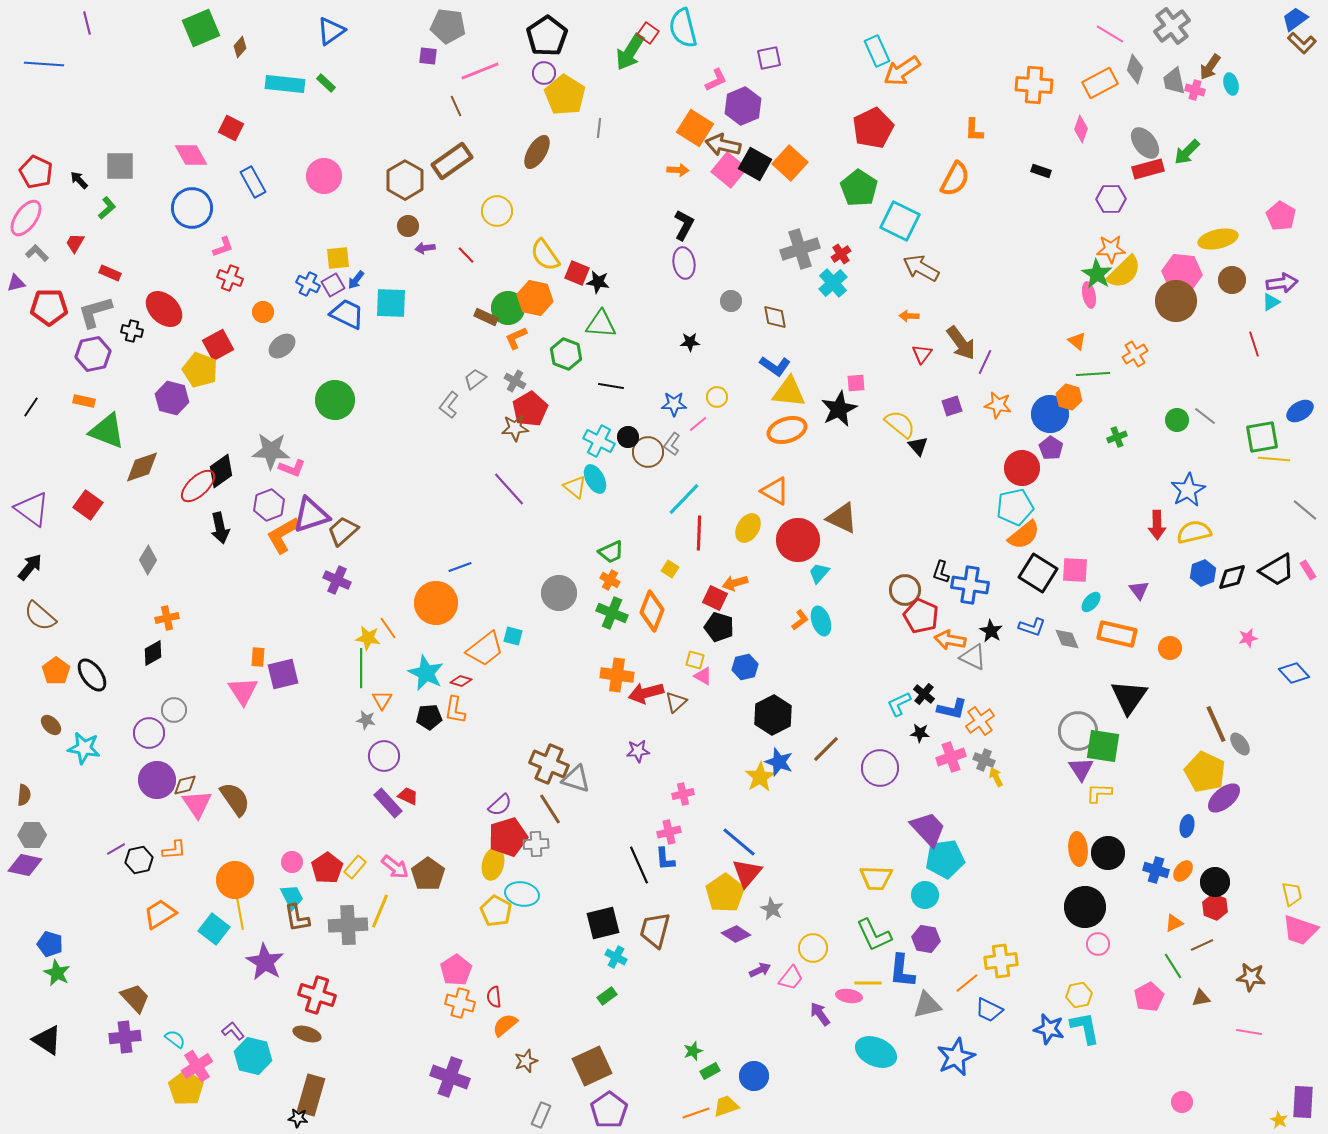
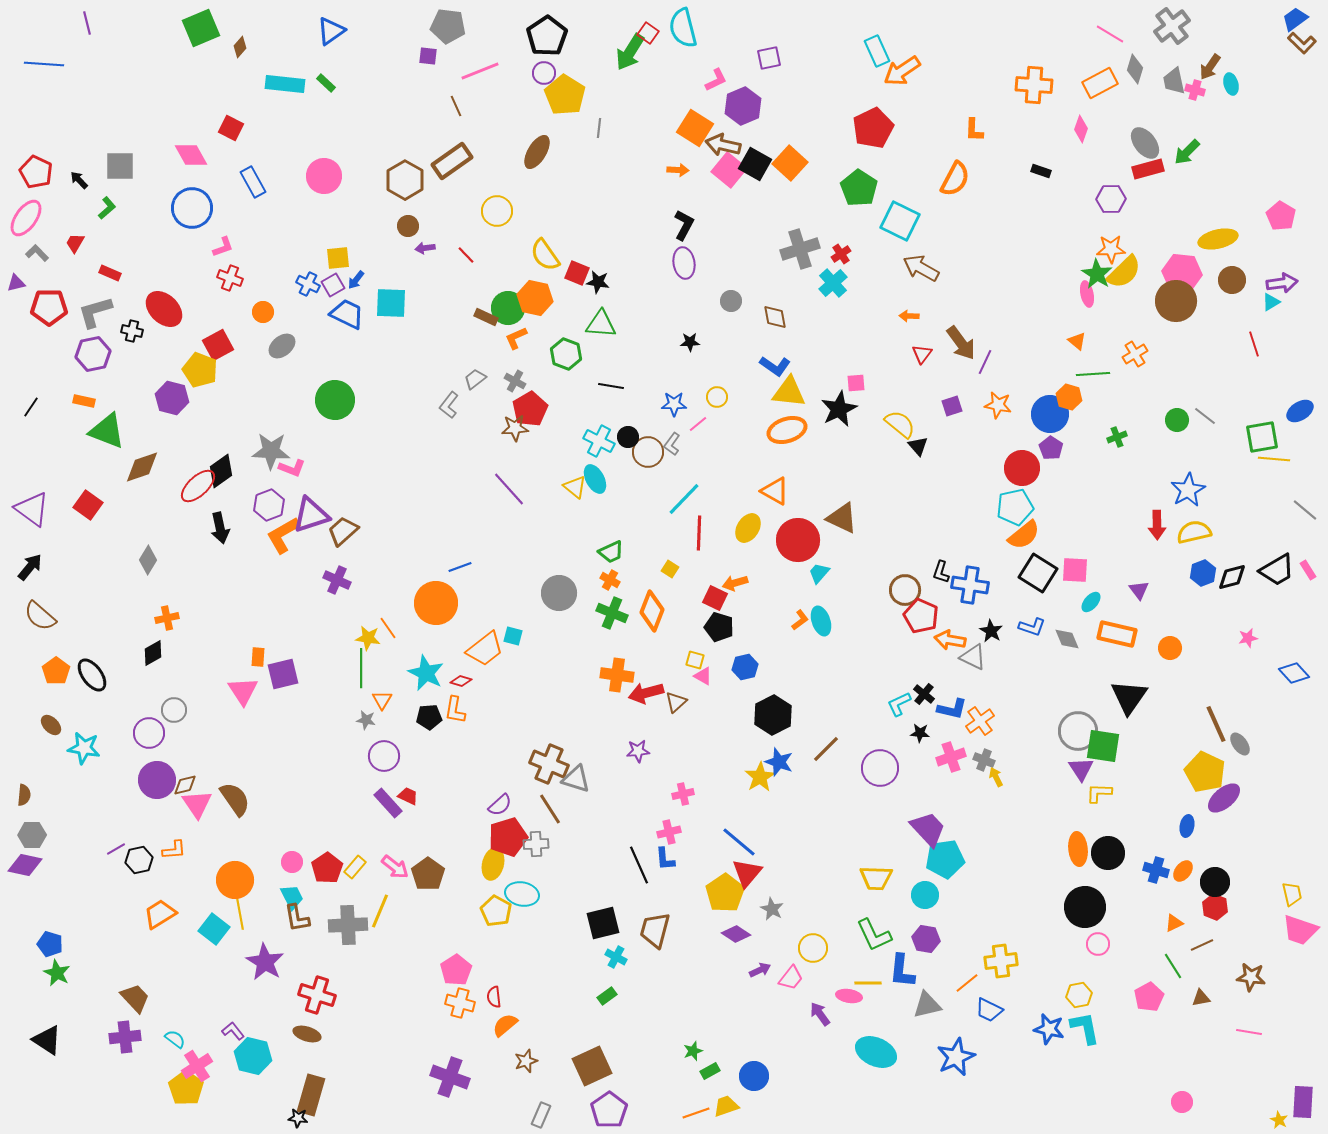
pink ellipse at (1089, 295): moved 2 px left, 1 px up
